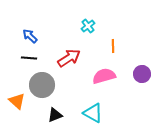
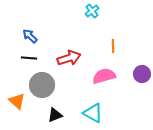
cyan cross: moved 4 px right, 15 px up
red arrow: rotated 15 degrees clockwise
